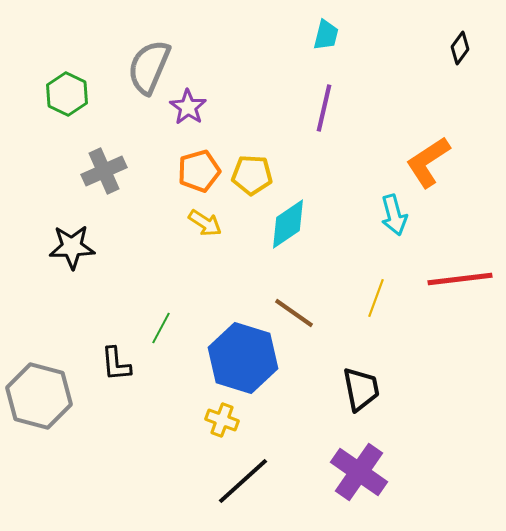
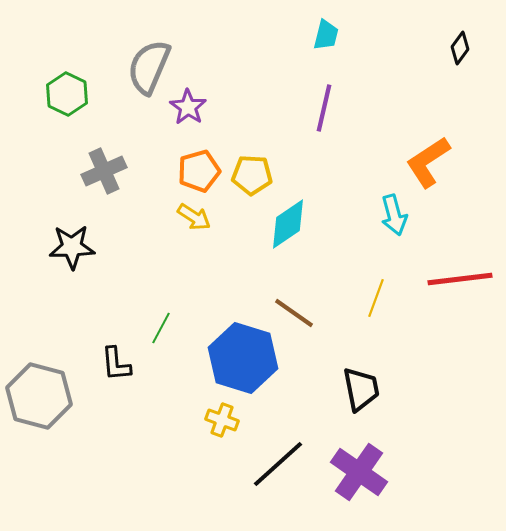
yellow arrow: moved 11 px left, 6 px up
black line: moved 35 px right, 17 px up
